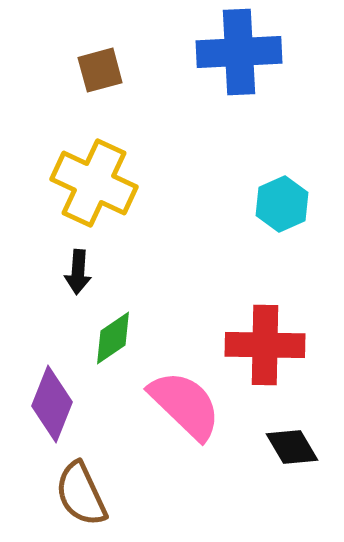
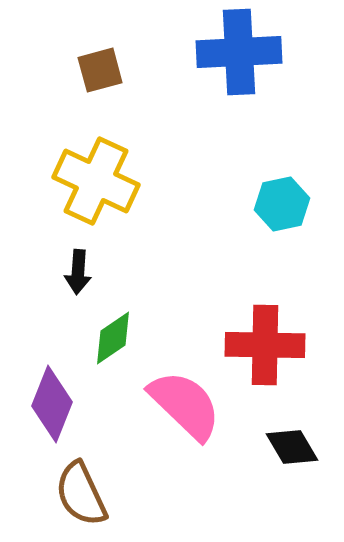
yellow cross: moved 2 px right, 2 px up
cyan hexagon: rotated 12 degrees clockwise
